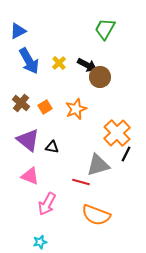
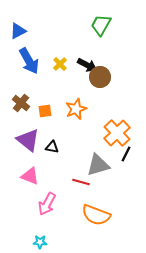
green trapezoid: moved 4 px left, 4 px up
yellow cross: moved 1 px right, 1 px down
orange square: moved 4 px down; rotated 24 degrees clockwise
cyan star: rotated 16 degrees clockwise
